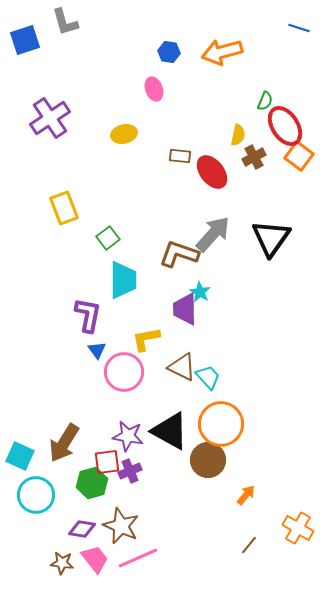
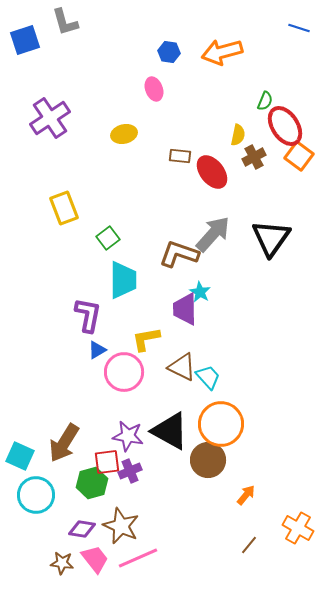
blue triangle at (97, 350): rotated 36 degrees clockwise
